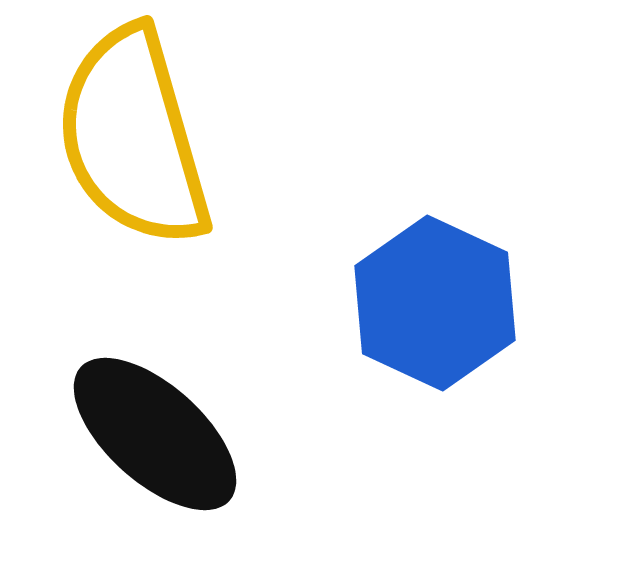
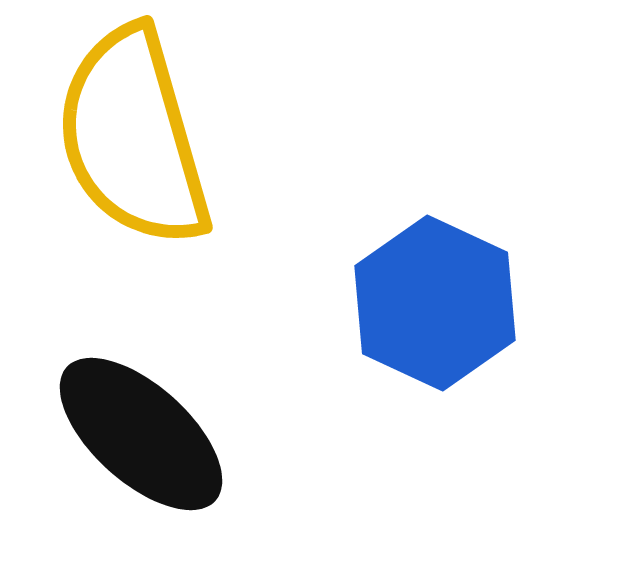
black ellipse: moved 14 px left
